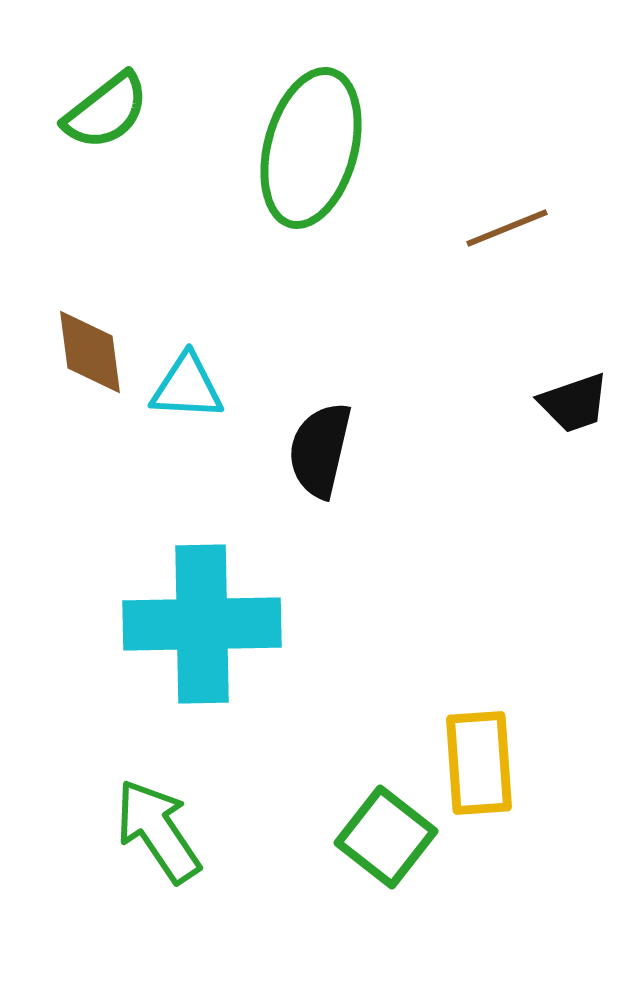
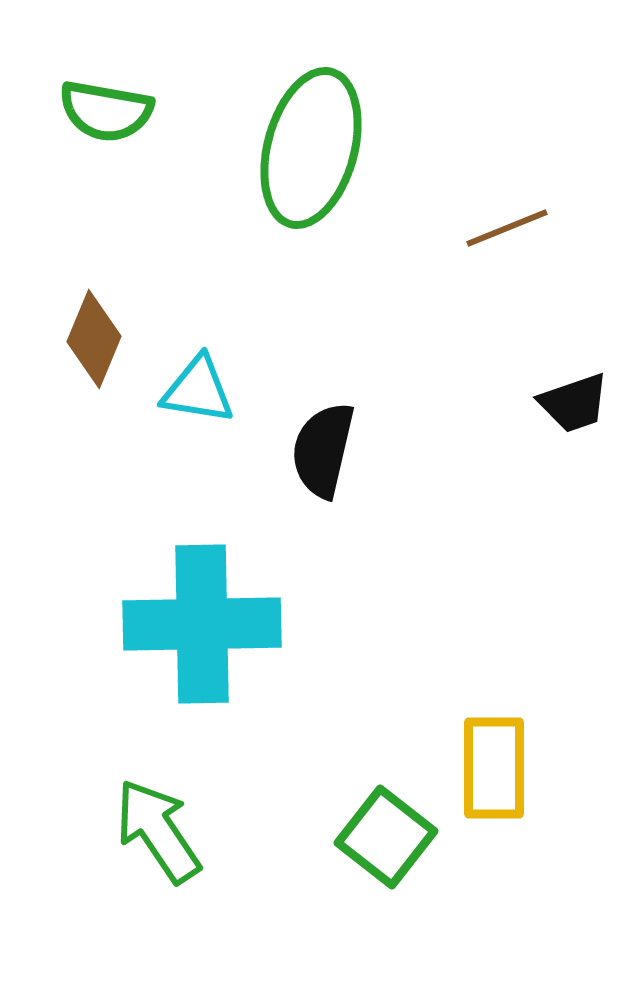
green semicircle: rotated 48 degrees clockwise
brown diamond: moved 4 px right, 13 px up; rotated 30 degrees clockwise
cyan triangle: moved 11 px right, 3 px down; rotated 6 degrees clockwise
black semicircle: moved 3 px right
yellow rectangle: moved 15 px right, 5 px down; rotated 4 degrees clockwise
